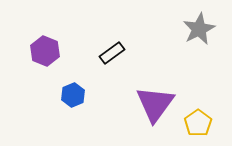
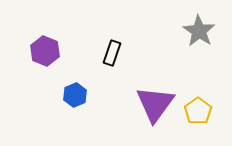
gray star: moved 2 px down; rotated 12 degrees counterclockwise
black rectangle: rotated 35 degrees counterclockwise
blue hexagon: moved 2 px right
yellow pentagon: moved 12 px up
